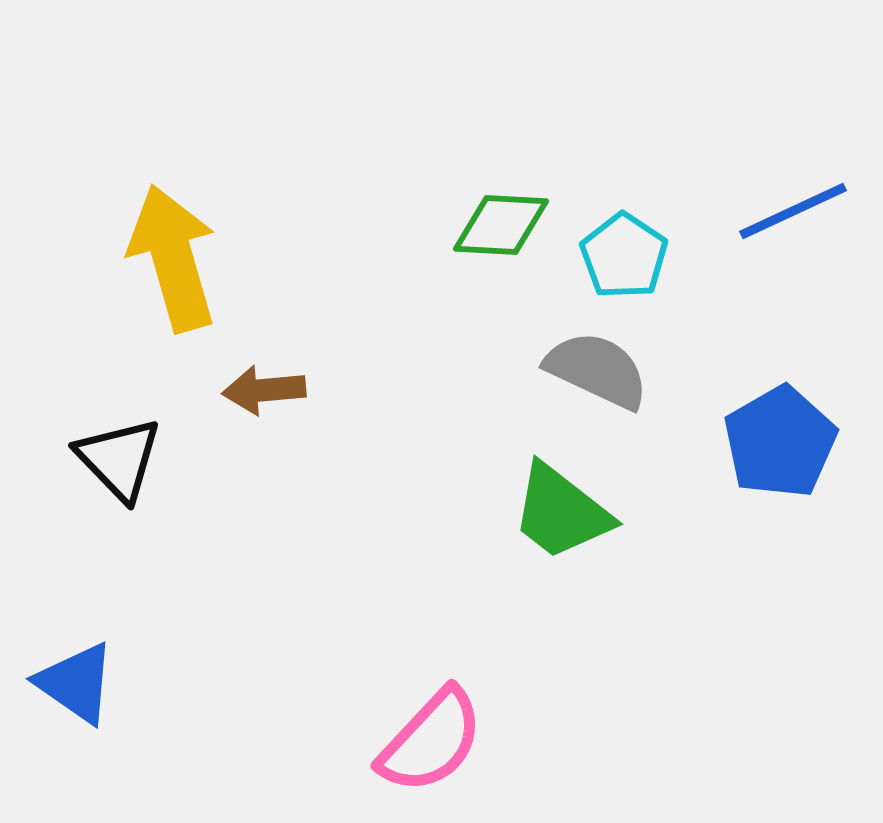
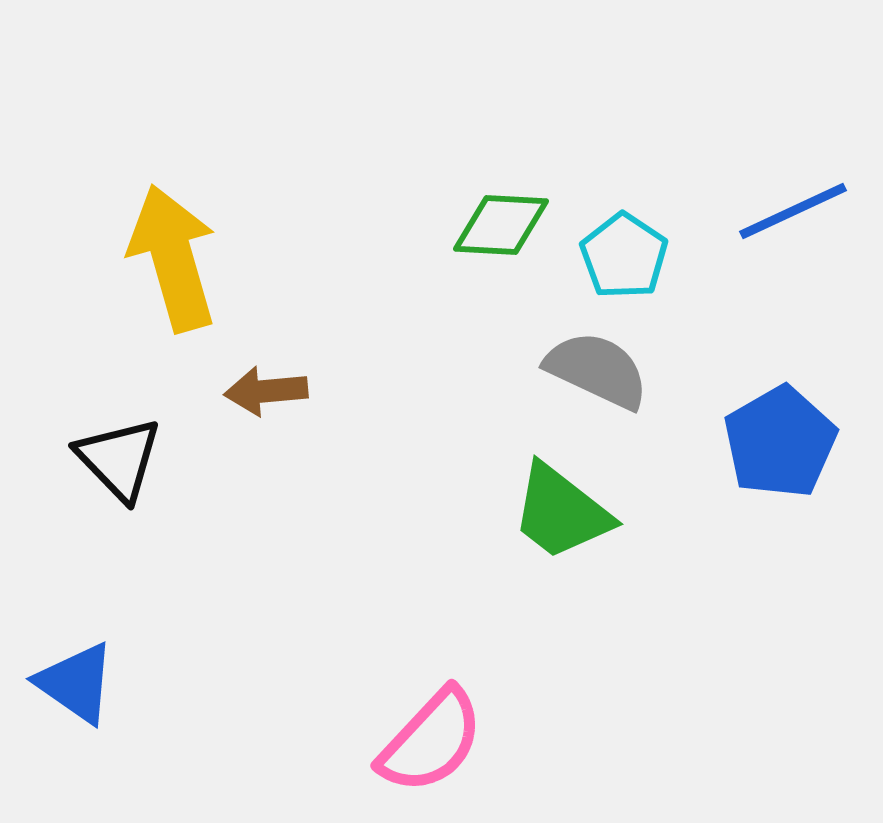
brown arrow: moved 2 px right, 1 px down
